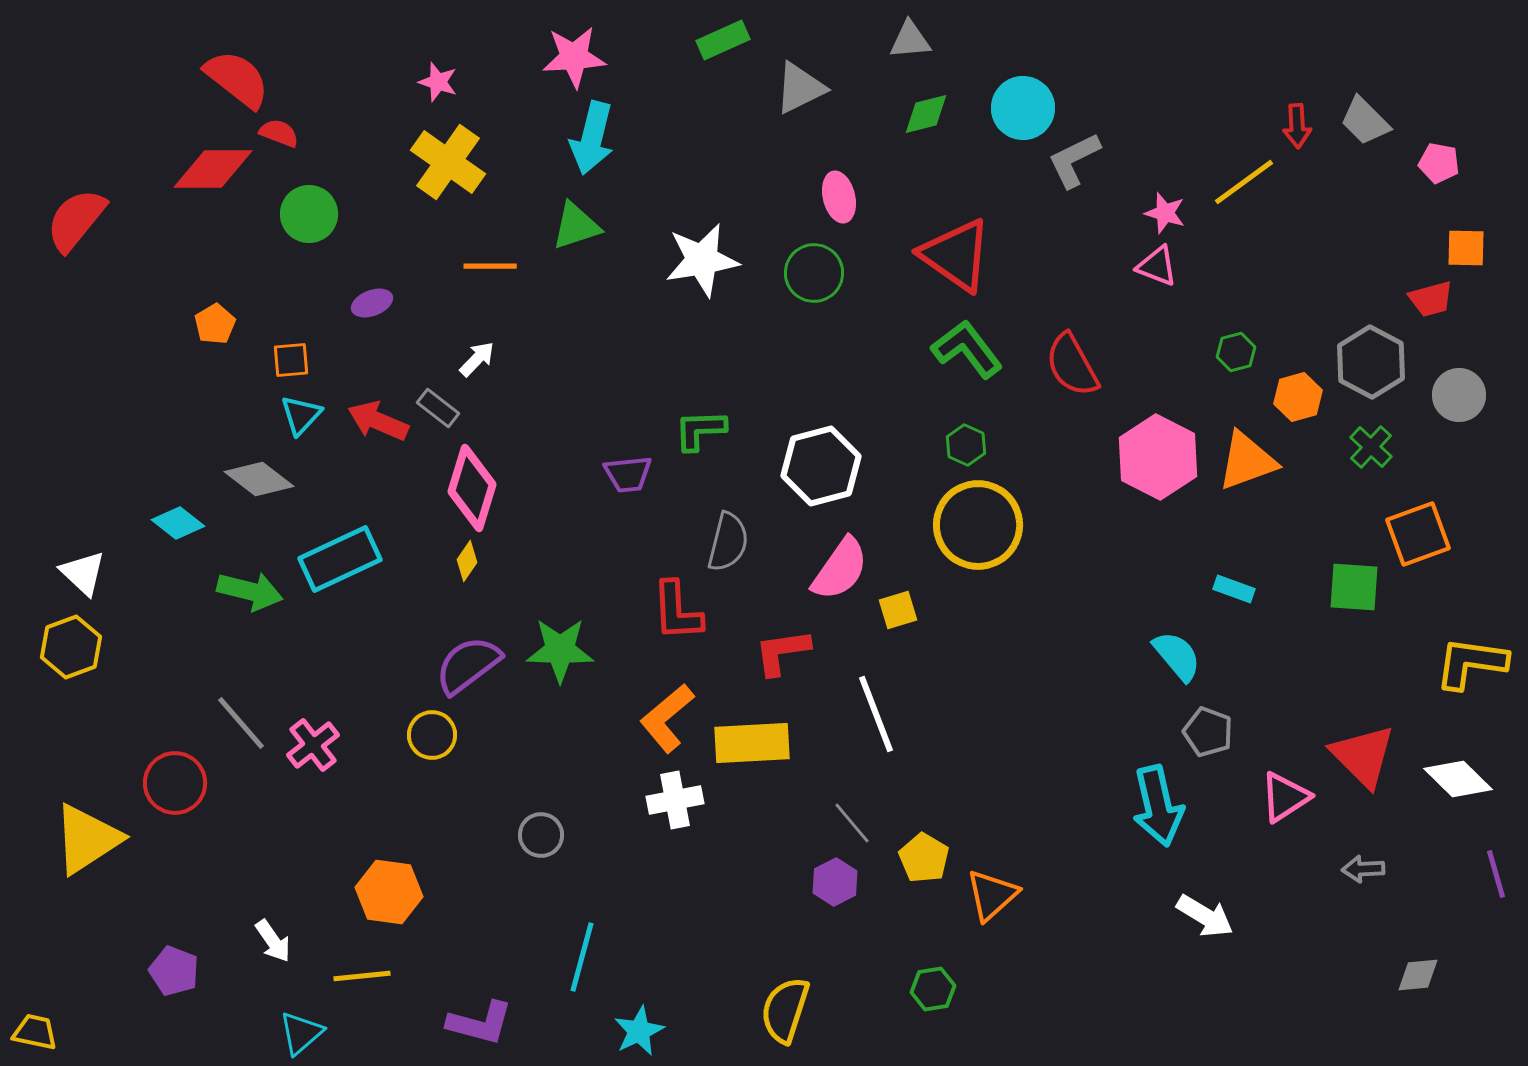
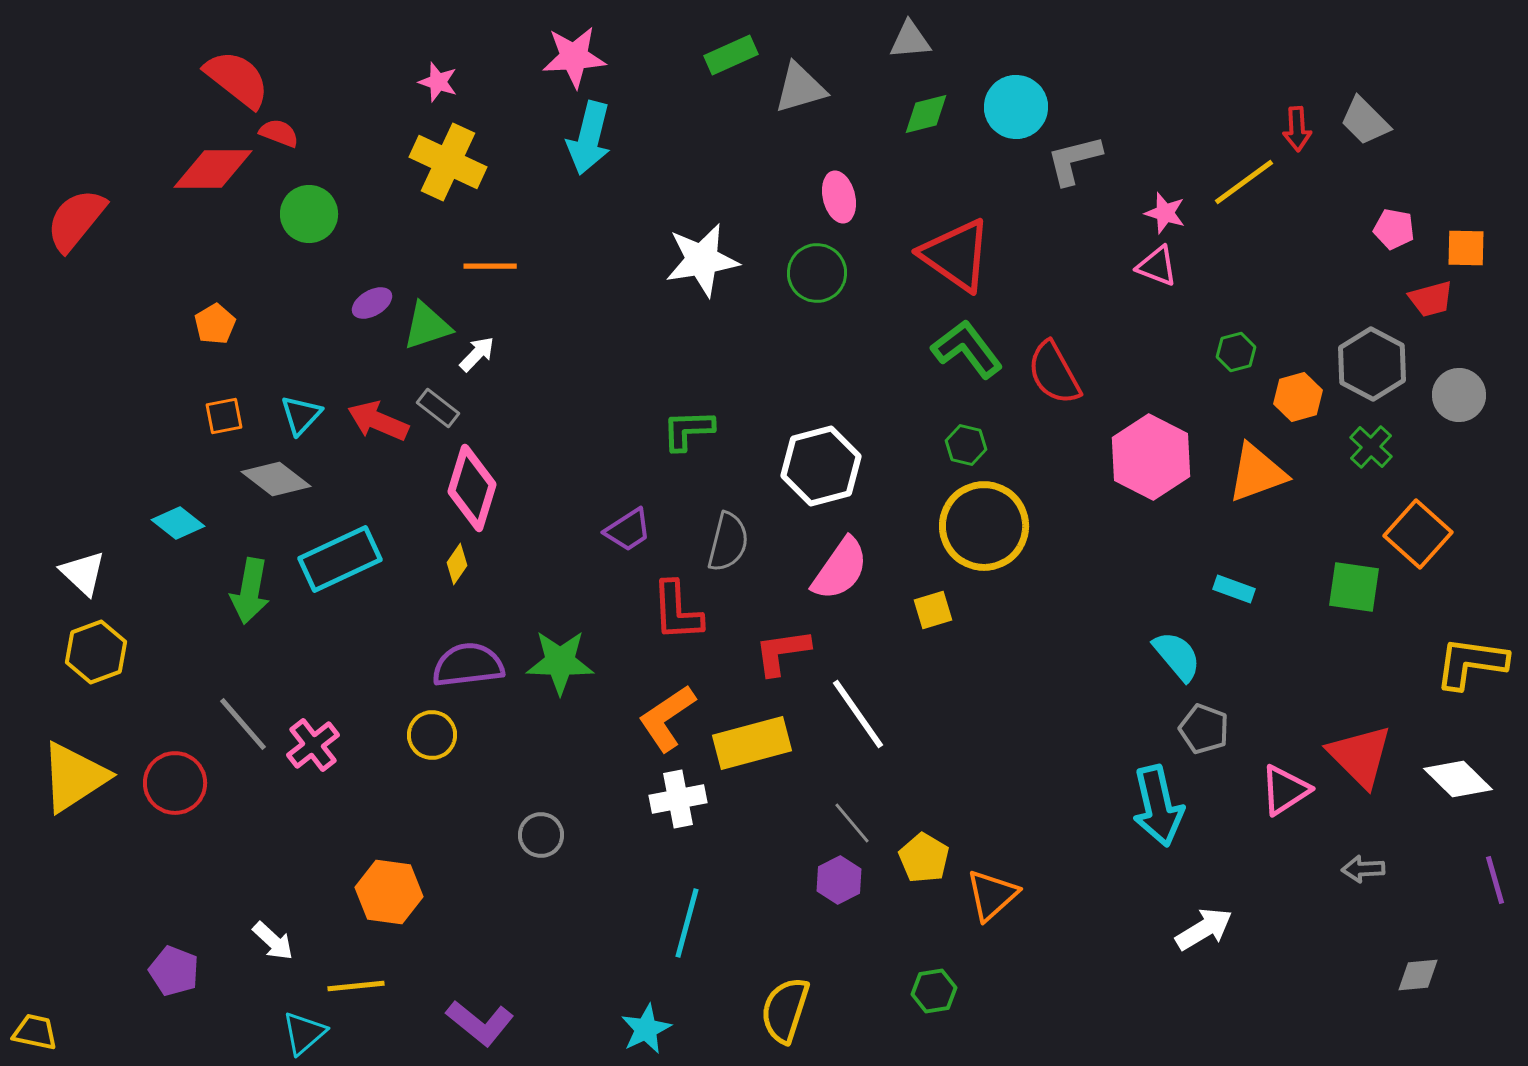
green rectangle at (723, 40): moved 8 px right, 15 px down
gray triangle at (800, 88): rotated 10 degrees clockwise
cyan circle at (1023, 108): moved 7 px left, 1 px up
red arrow at (1297, 126): moved 3 px down
cyan arrow at (592, 138): moved 3 px left
gray L-shape at (1074, 160): rotated 12 degrees clockwise
yellow cross at (448, 162): rotated 10 degrees counterclockwise
pink pentagon at (1439, 163): moved 45 px left, 66 px down
green triangle at (576, 226): moved 149 px left, 100 px down
green circle at (814, 273): moved 3 px right
purple ellipse at (372, 303): rotated 9 degrees counterclockwise
white arrow at (477, 359): moved 5 px up
orange square at (291, 360): moved 67 px left, 56 px down; rotated 6 degrees counterclockwise
gray hexagon at (1371, 362): moved 1 px right, 2 px down
red semicircle at (1072, 365): moved 18 px left, 8 px down
green L-shape at (700, 430): moved 12 px left
green hexagon at (966, 445): rotated 12 degrees counterclockwise
pink hexagon at (1158, 457): moved 7 px left
orange triangle at (1247, 461): moved 10 px right, 12 px down
purple trapezoid at (628, 474): moved 56 px down; rotated 27 degrees counterclockwise
gray diamond at (259, 479): moved 17 px right
yellow circle at (978, 525): moved 6 px right, 1 px down
orange square at (1418, 534): rotated 28 degrees counterclockwise
yellow diamond at (467, 561): moved 10 px left, 3 px down
green square at (1354, 587): rotated 4 degrees clockwise
green arrow at (250, 591): rotated 86 degrees clockwise
yellow square at (898, 610): moved 35 px right
yellow hexagon at (71, 647): moved 25 px right, 5 px down
green star at (560, 650): moved 12 px down
purple semicircle at (468, 665): rotated 30 degrees clockwise
white line at (876, 714): moved 18 px left; rotated 14 degrees counterclockwise
orange L-shape at (667, 718): rotated 6 degrees clockwise
gray line at (241, 723): moved 2 px right, 1 px down
gray pentagon at (1208, 732): moved 4 px left, 3 px up
yellow rectangle at (752, 743): rotated 12 degrees counterclockwise
red triangle at (1363, 756): moved 3 px left
pink triangle at (1285, 797): moved 7 px up
white cross at (675, 800): moved 3 px right, 1 px up
yellow triangle at (87, 839): moved 13 px left, 62 px up
purple line at (1496, 874): moved 1 px left, 6 px down
purple hexagon at (835, 882): moved 4 px right, 2 px up
white arrow at (1205, 916): moved 1 px left, 13 px down; rotated 62 degrees counterclockwise
white arrow at (273, 941): rotated 12 degrees counterclockwise
cyan line at (582, 957): moved 105 px right, 34 px up
yellow line at (362, 976): moved 6 px left, 10 px down
green hexagon at (933, 989): moved 1 px right, 2 px down
purple L-shape at (480, 1023): rotated 24 degrees clockwise
cyan star at (639, 1031): moved 7 px right, 2 px up
cyan triangle at (301, 1033): moved 3 px right
